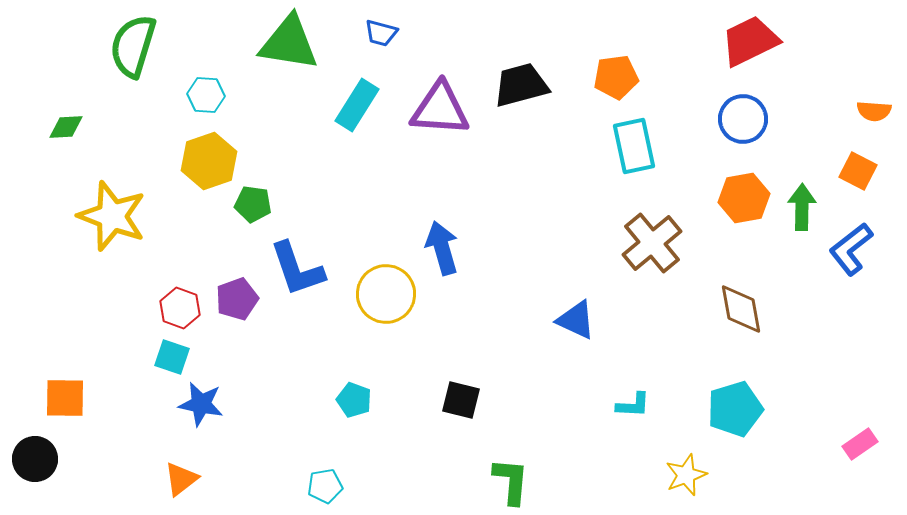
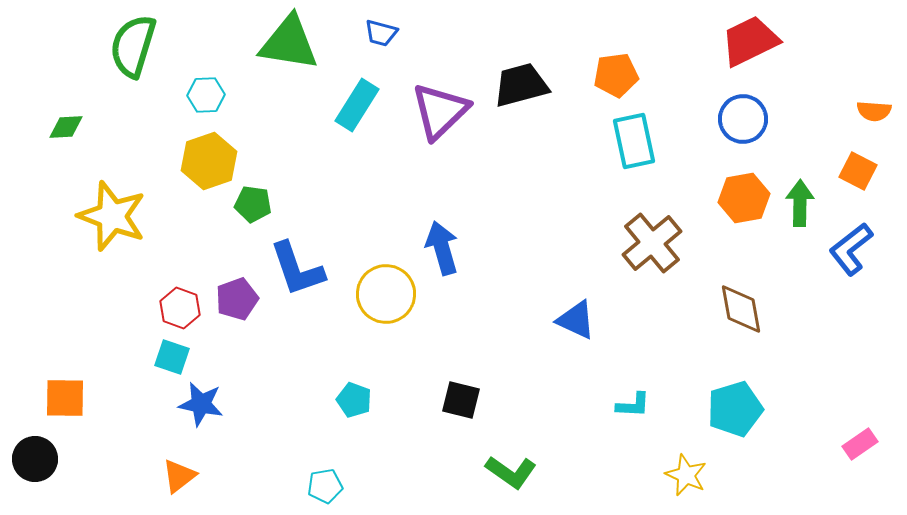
orange pentagon at (616, 77): moved 2 px up
cyan hexagon at (206, 95): rotated 6 degrees counterclockwise
purple triangle at (440, 109): moved 2 px down; rotated 48 degrees counterclockwise
cyan rectangle at (634, 146): moved 5 px up
green arrow at (802, 207): moved 2 px left, 4 px up
yellow star at (686, 475): rotated 27 degrees counterclockwise
orange triangle at (181, 479): moved 2 px left, 3 px up
green L-shape at (511, 481): moved 9 px up; rotated 120 degrees clockwise
